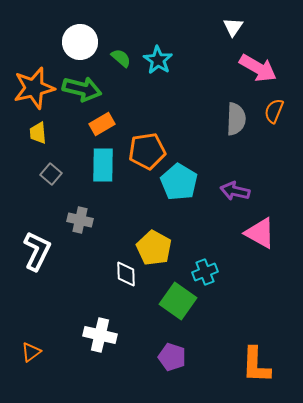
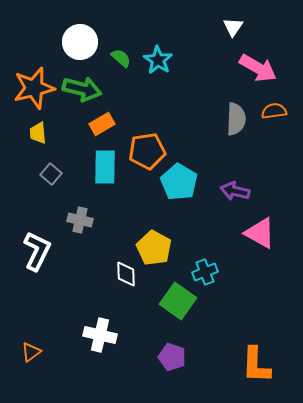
orange semicircle: rotated 60 degrees clockwise
cyan rectangle: moved 2 px right, 2 px down
